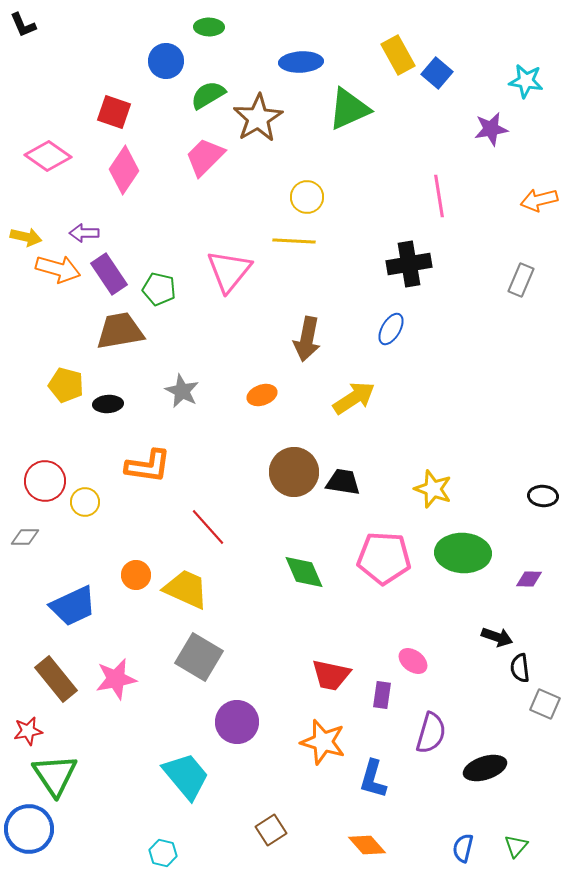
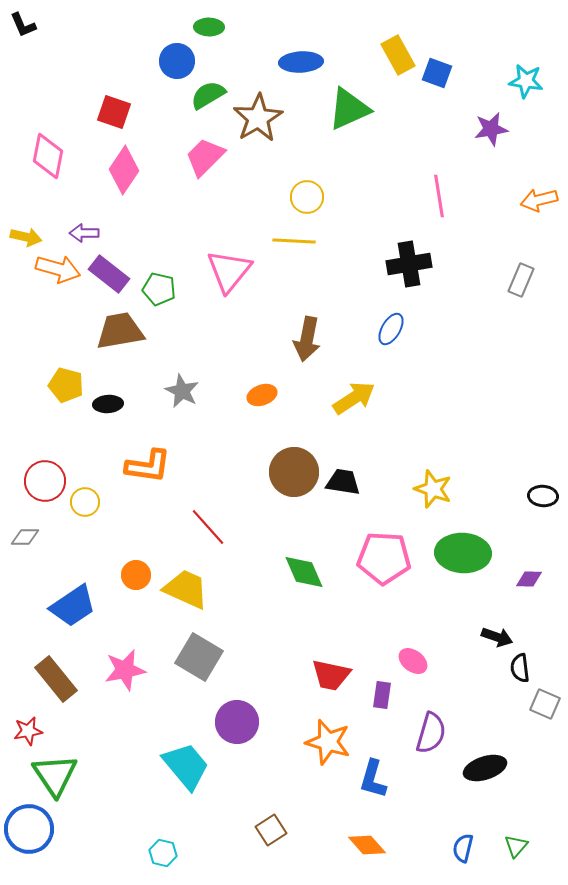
blue circle at (166, 61): moved 11 px right
blue square at (437, 73): rotated 20 degrees counterclockwise
pink diamond at (48, 156): rotated 66 degrees clockwise
purple rectangle at (109, 274): rotated 18 degrees counterclockwise
blue trapezoid at (73, 606): rotated 9 degrees counterclockwise
pink star at (116, 679): moved 9 px right, 9 px up
orange star at (323, 742): moved 5 px right
cyan trapezoid at (186, 776): moved 10 px up
